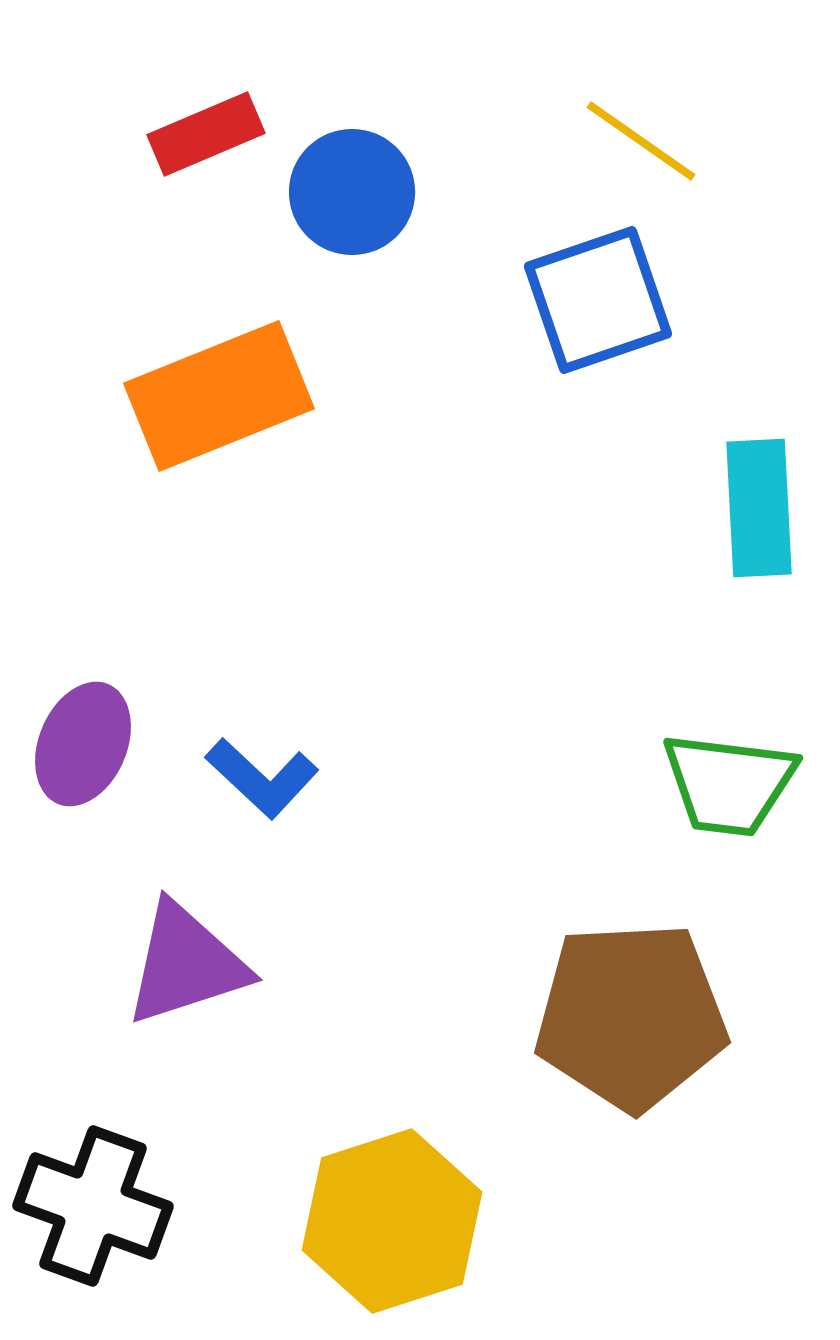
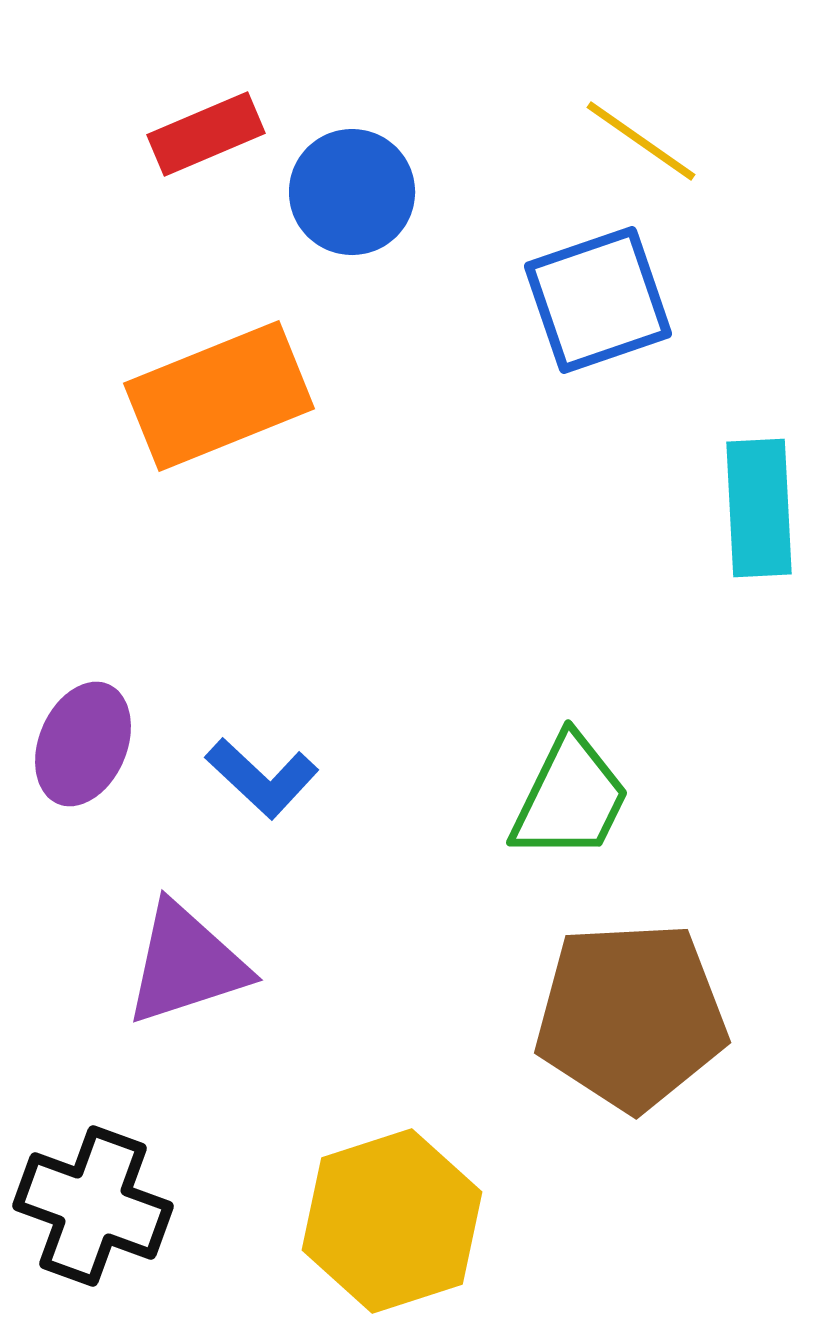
green trapezoid: moved 159 px left, 14 px down; rotated 71 degrees counterclockwise
